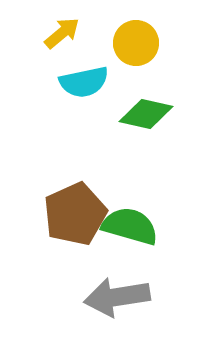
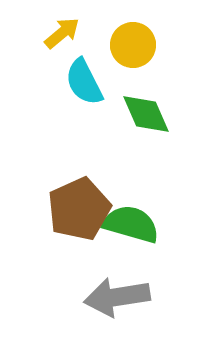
yellow circle: moved 3 px left, 2 px down
cyan semicircle: rotated 75 degrees clockwise
green diamond: rotated 54 degrees clockwise
brown pentagon: moved 4 px right, 5 px up
green semicircle: moved 1 px right, 2 px up
